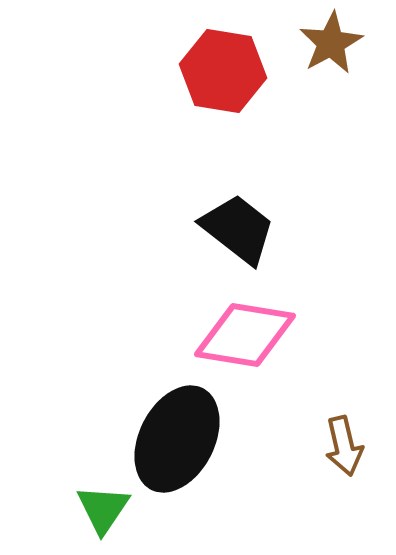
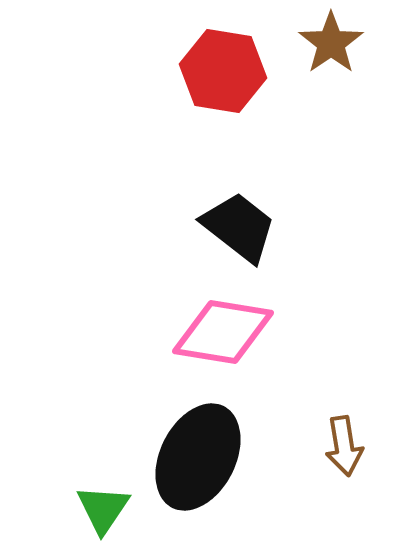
brown star: rotated 6 degrees counterclockwise
black trapezoid: moved 1 px right, 2 px up
pink diamond: moved 22 px left, 3 px up
black ellipse: moved 21 px right, 18 px down
brown arrow: rotated 4 degrees clockwise
